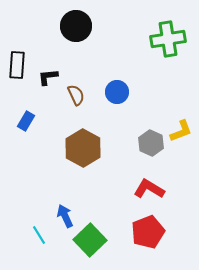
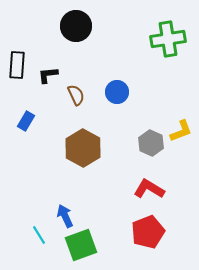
black L-shape: moved 2 px up
green square: moved 9 px left, 5 px down; rotated 24 degrees clockwise
